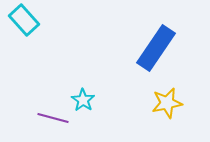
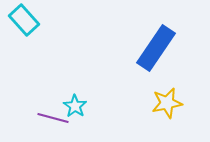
cyan star: moved 8 px left, 6 px down
